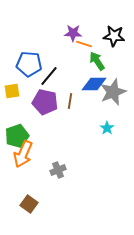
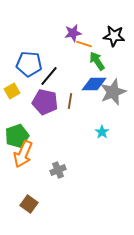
purple star: rotated 12 degrees counterclockwise
yellow square: rotated 21 degrees counterclockwise
cyan star: moved 5 px left, 4 px down
